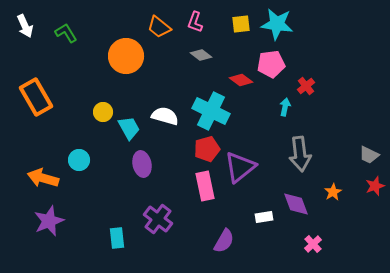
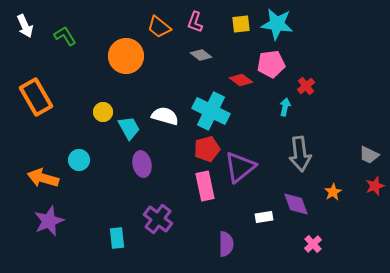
green L-shape: moved 1 px left, 3 px down
purple semicircle: moved 2 px right, 3 px down; rotated 30 degrees counterclockwise
